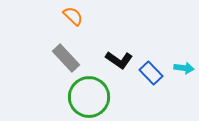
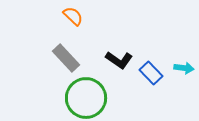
green circle: moved 3 px left, 1 px down
